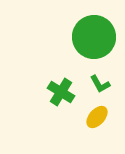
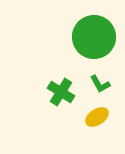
yellow ellipse: rotated 15 degrees clockwise
